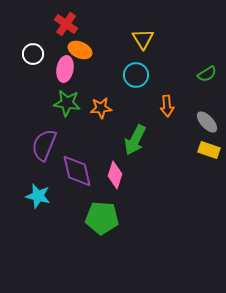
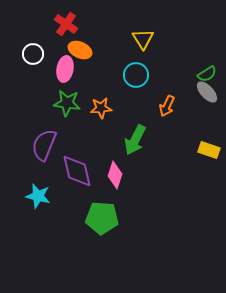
orange arrow: rotated 30 degrees clockwise
gray ellipse: moved 30 px up
